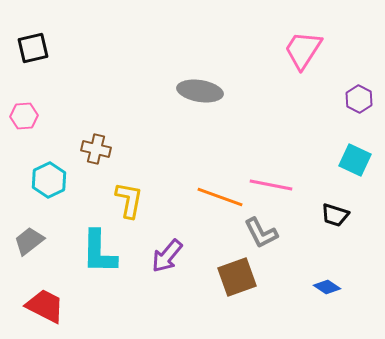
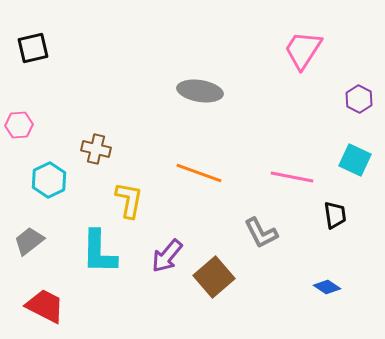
pink hexagon: moved 5 px left, 9 px down
pink line: moved 21 px right, 8 px up
orange line: moved 21 px left, 24 px up
black trapezoid: rotated 116 degrees counterclockwise
brown square: moved 23 px left; rotated 21 degrees counterclockwise
